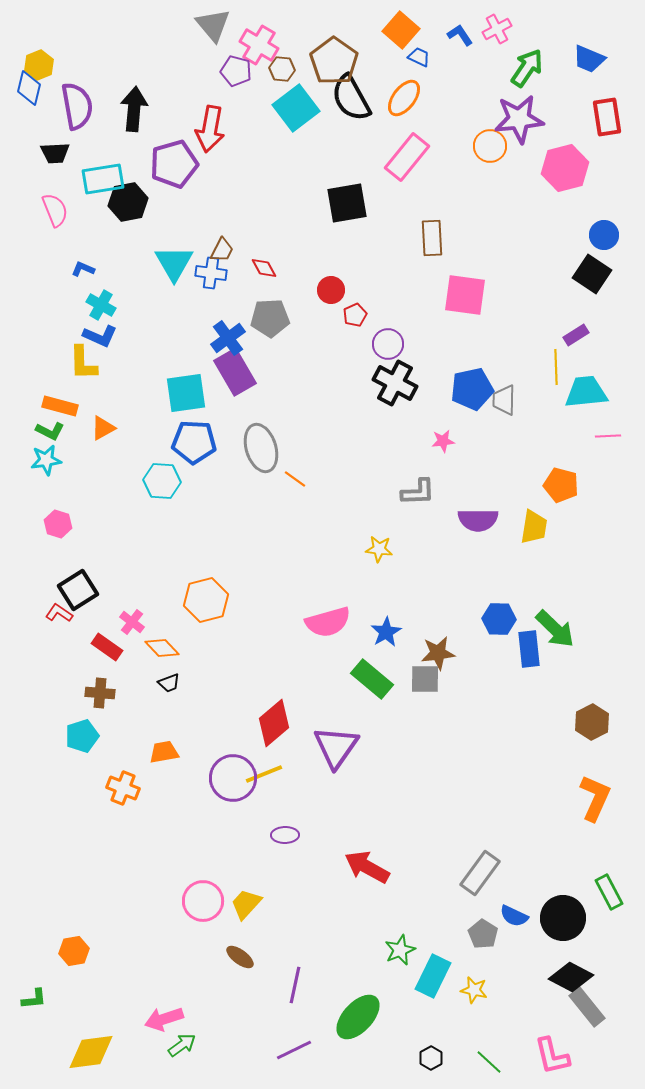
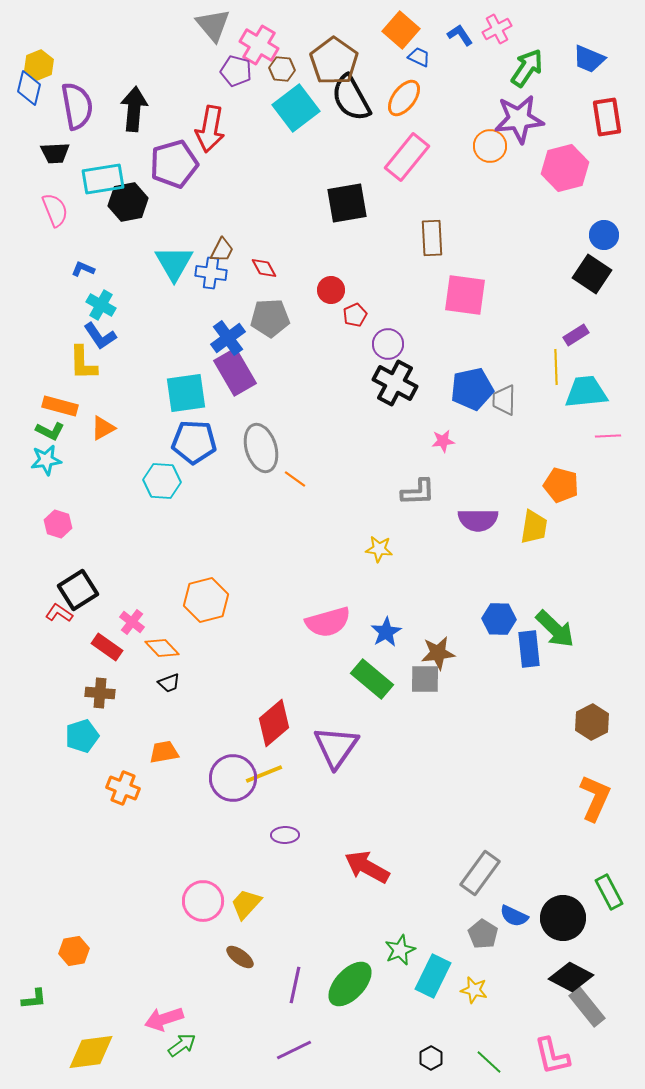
blue L-shape at (100, 336): rotated 32 degrees clockwise
green ellipse at (358, 1017): moved 8 px left, 33 px up
